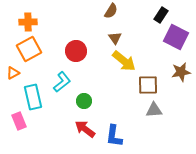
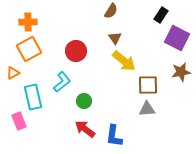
purple square: moved 1 px right, 1 px down
gray triangle: moved 7 px left, 1 px up
